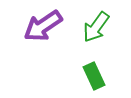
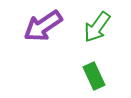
green arrow: moved 1 px right
